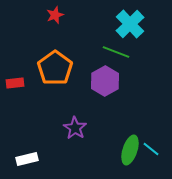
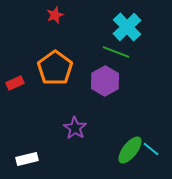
cyan cross: moved 3 px left, 3 px down
red rectangle: rotated 18 degrees counterclockwise
green ellipse: rotated 20 degrees clockwise
